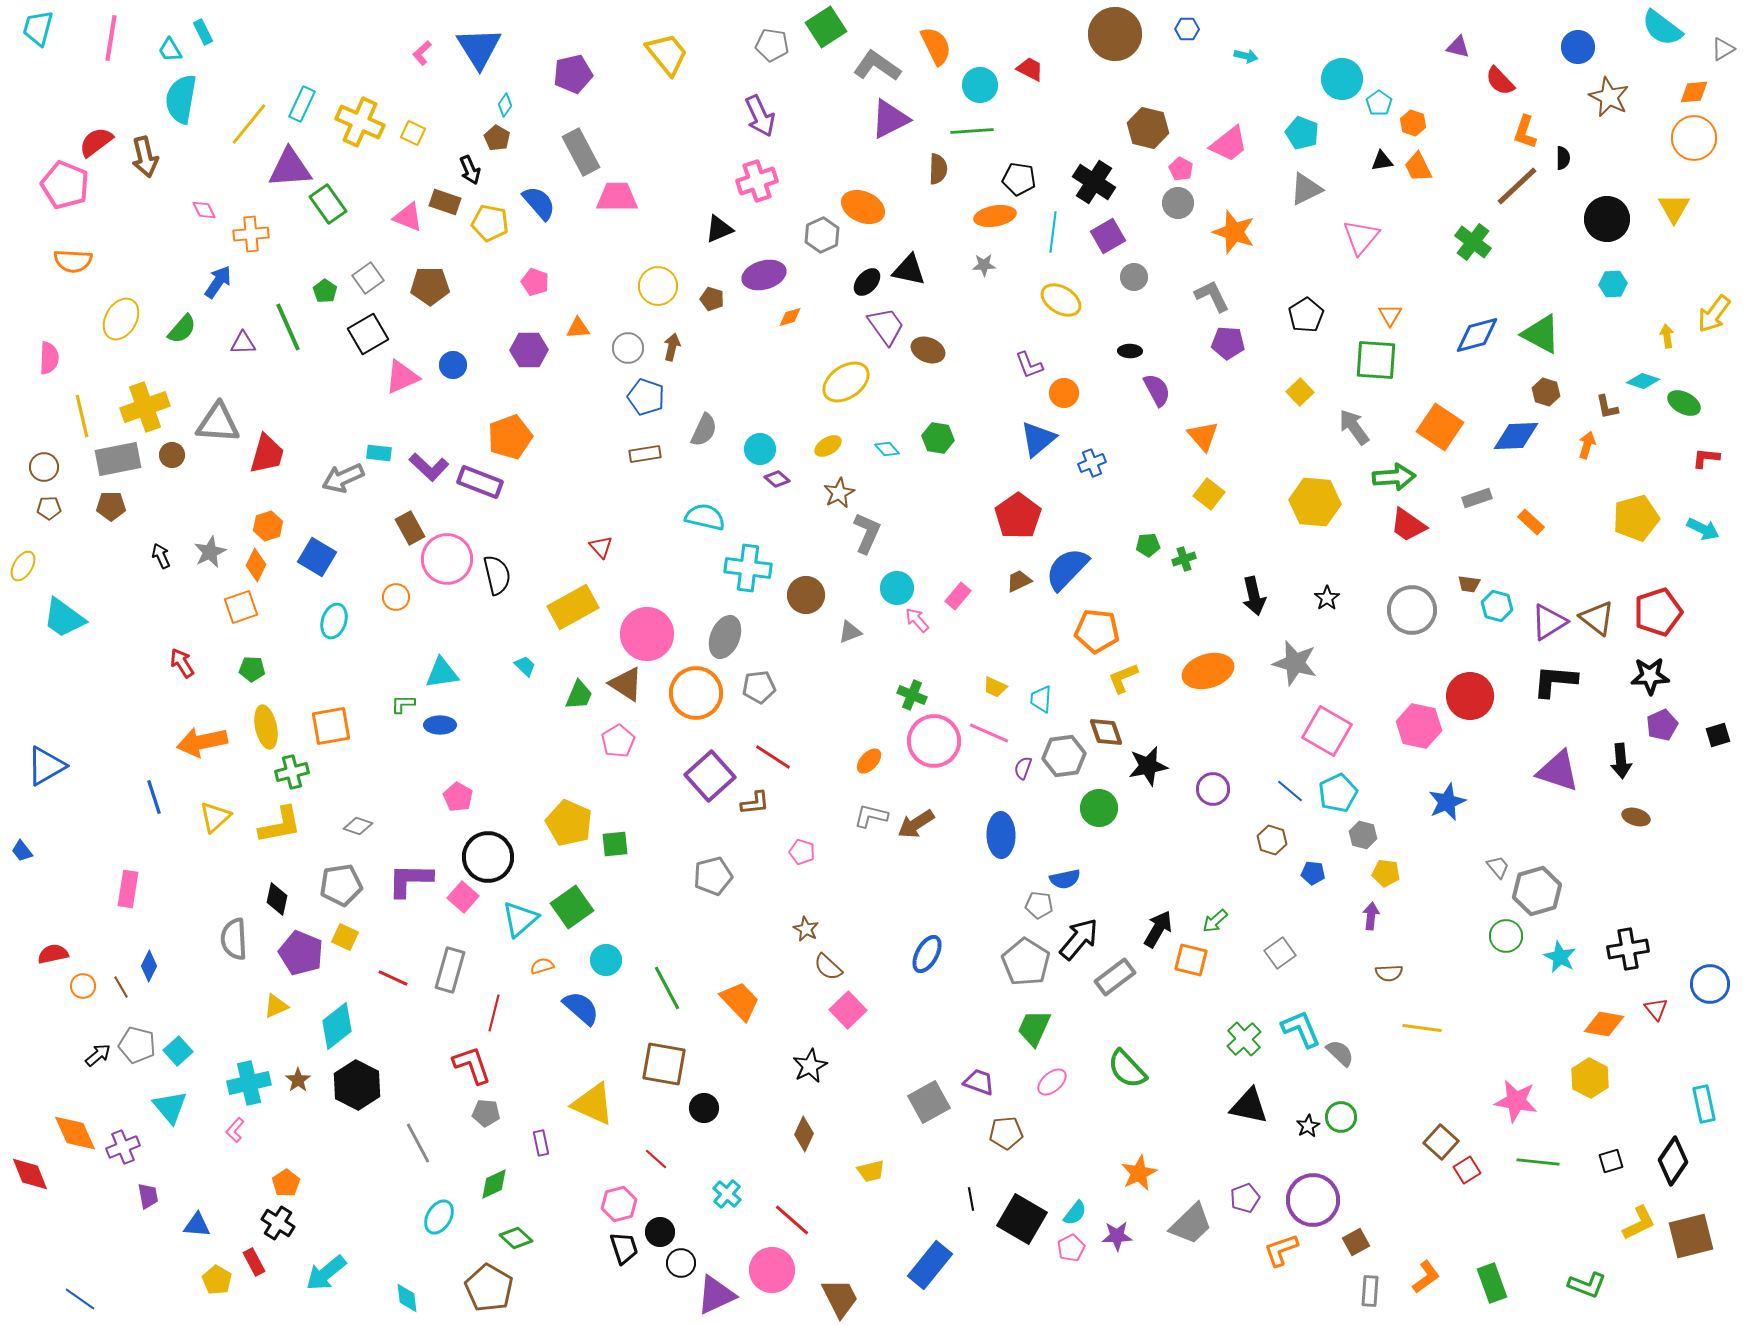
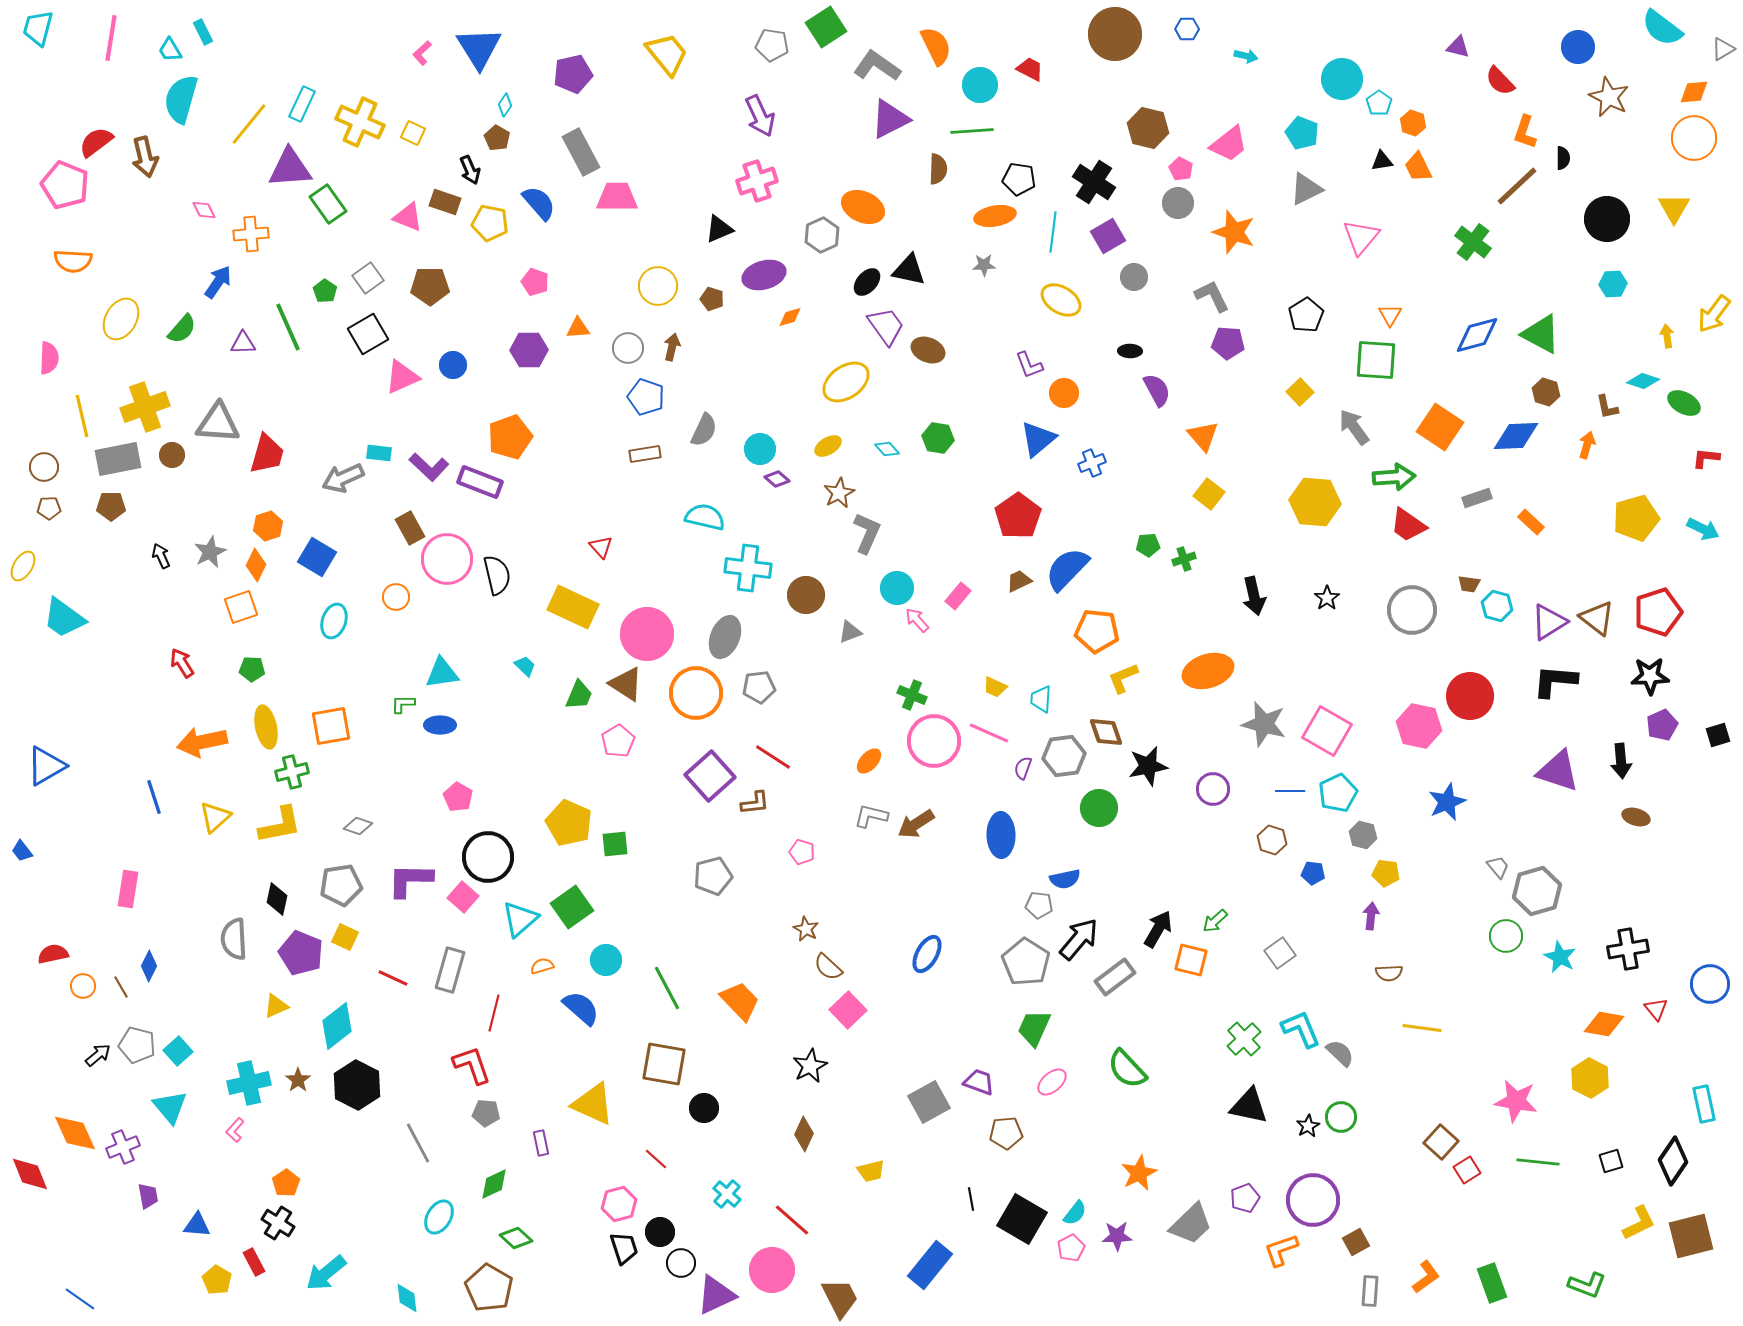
cyan semicircle at (181, 99): rotated 6 degrees clockwise
yellow rectangle at (573, 607): rotated 54 degrees clockwise
gray star at (1295, 663): moved 31 px left, 61 px down
blue line at (1290, 791): rotated 40 degrees counterclockwise
